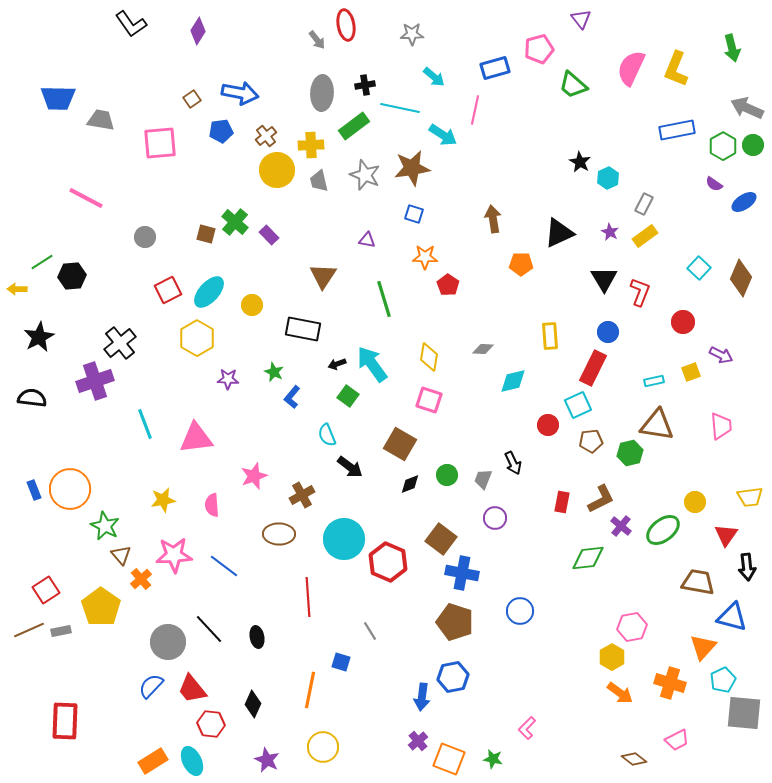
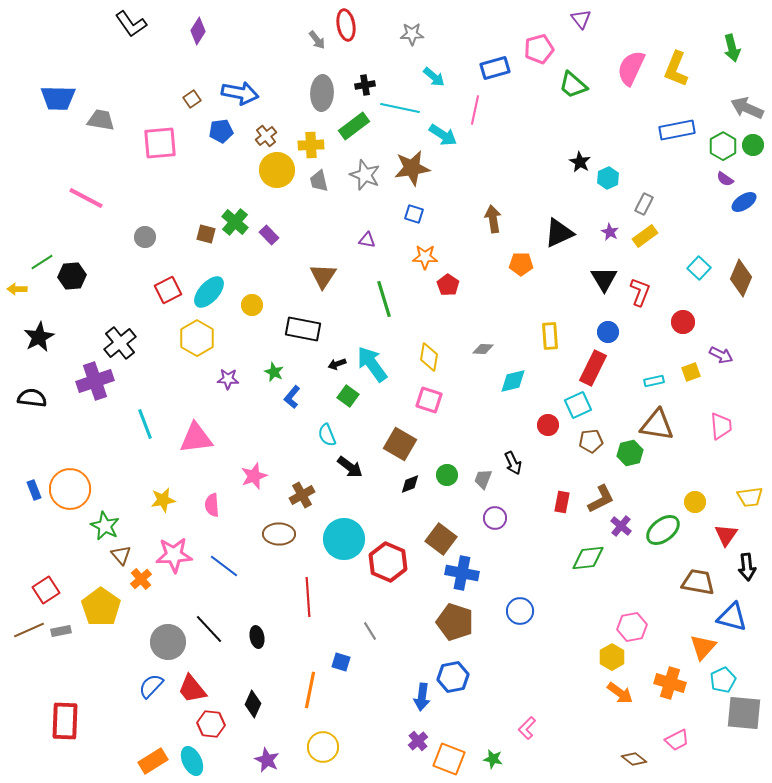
purple semicircle at (714, 184): moved 11 px right, 5 px up
